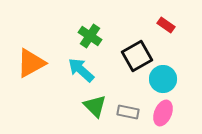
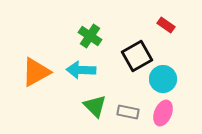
orange triangle: moved 5 px right, 9 px down
cyan arrow: rotated 40 degrees counterclockwise
